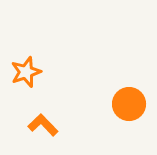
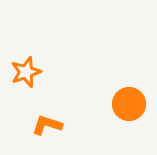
orange L-shape: moved 4 px right; rotated 28 degrees counterclockwise
